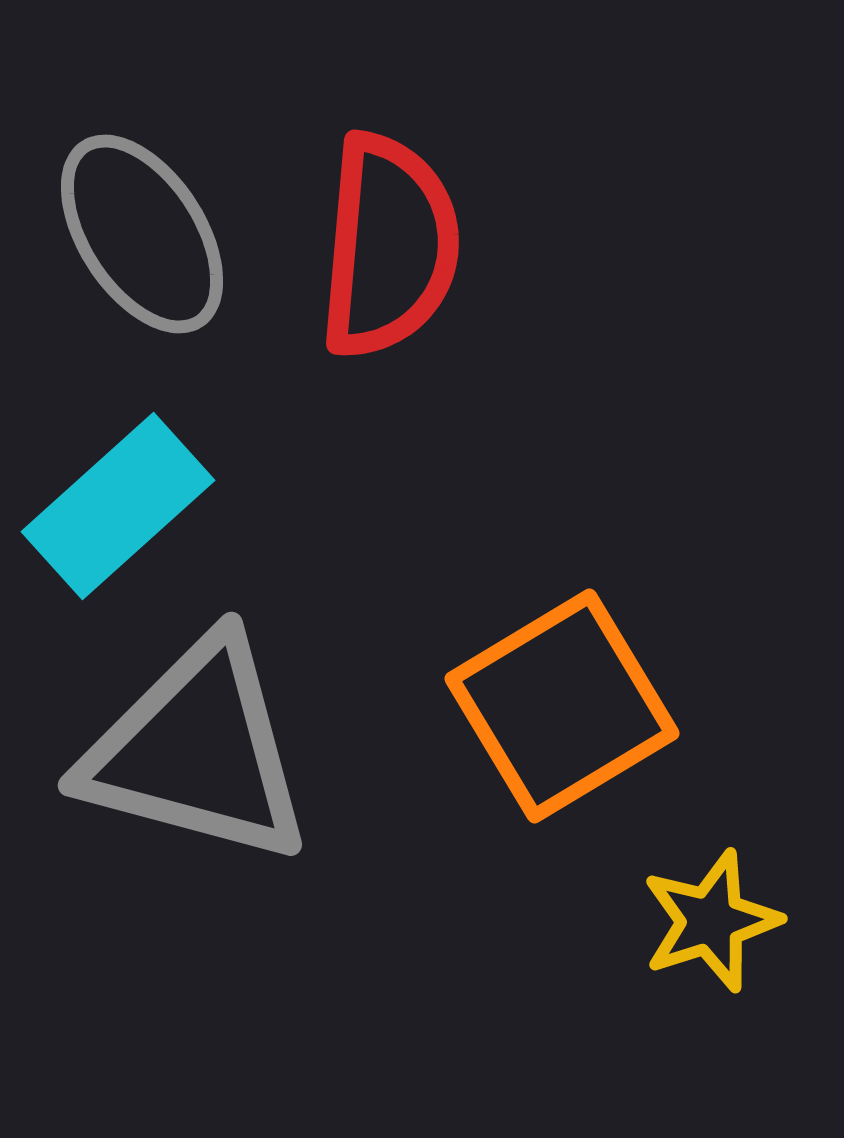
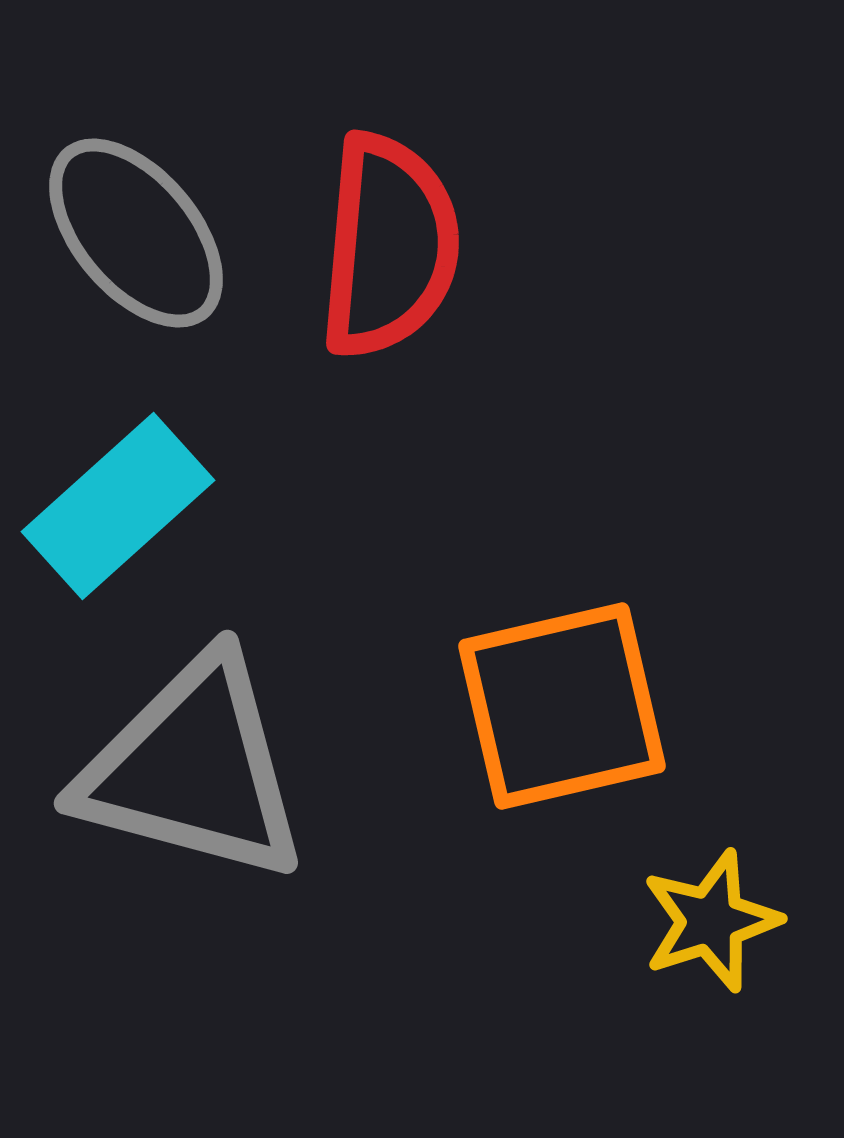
gray ellipse: moved 6 px left, 1 px up; rotated 7 degrees counterclockwise
orange square: rotated 18 degrees clockwise
gray triangle: moved 4 px left, 18 px down
